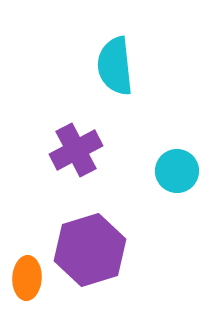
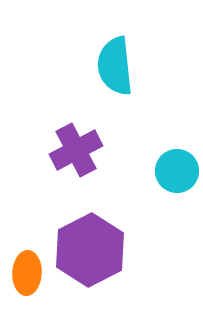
purple hexagon: rotated 10 degrees counterclockwise
orange ellipse: moved 5 px up
